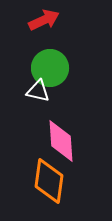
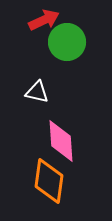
green circle: moved 17 px right, 26 px up
white triangle: moved 1 px left, 1 px down
